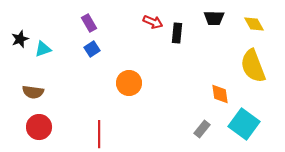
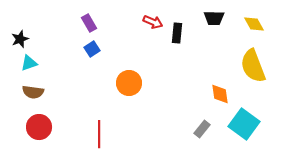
cyan triangle: moved 14 px left, 14 px down
